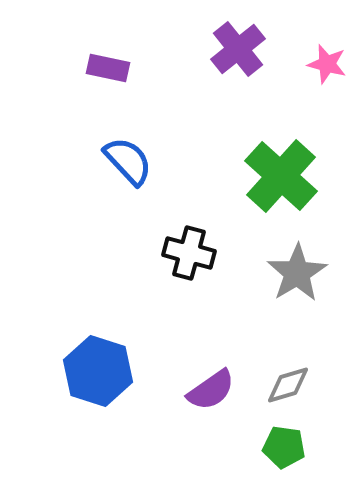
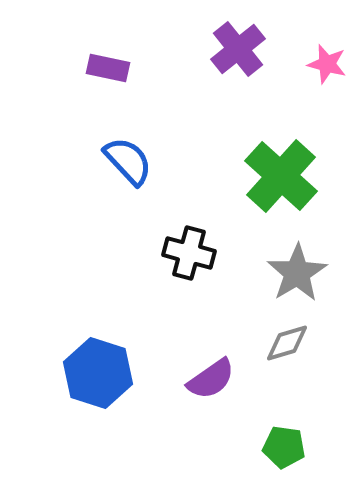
blue hexagon: moved 2 px down
gray diamond: moved 1 px left, 42 px up
purple semicircle: moved 11 px up
